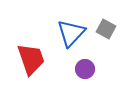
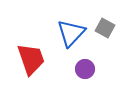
gray square: moved 1 px left, 1 px up
